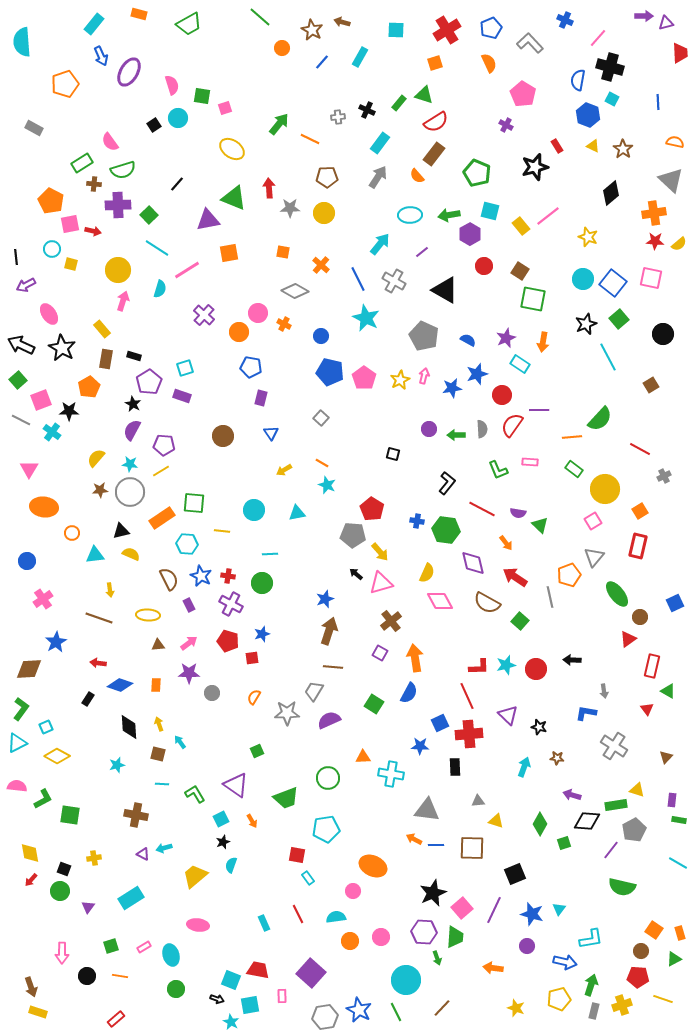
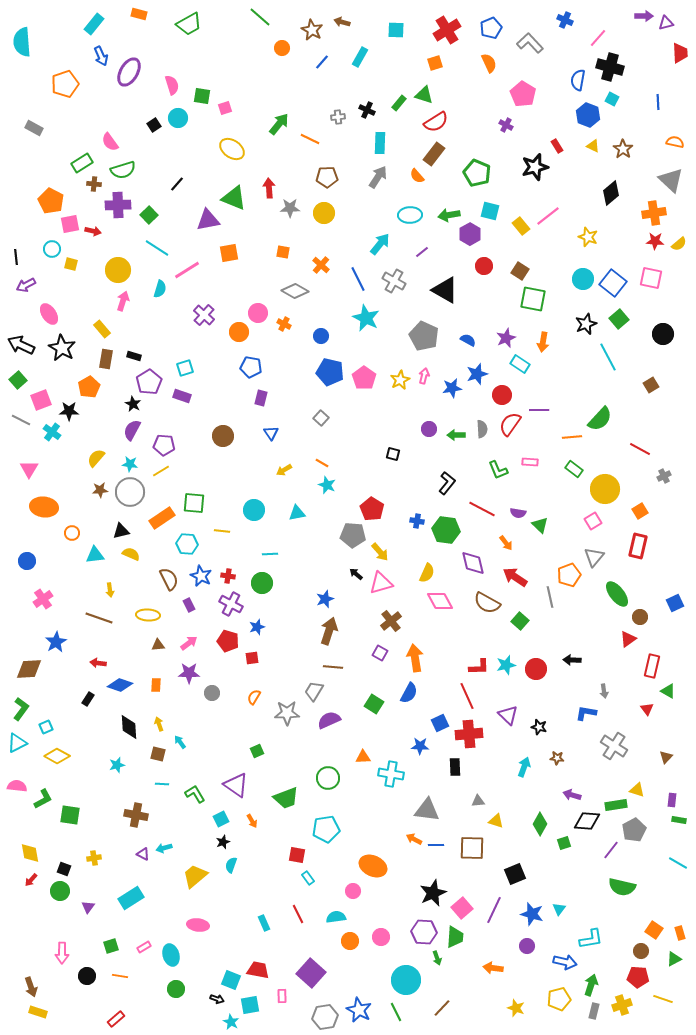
cyan rectangle at (380, 143): rotated 35 degrees counterclockwise
red semicircle at (512, 425): moved 2 px left, 1 px up
blue star at (262, 634): moved 5 px left, 7 px up
